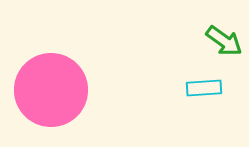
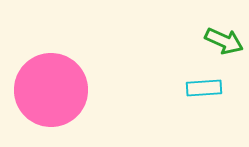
green arrow: rotated 12 degrees counterclockwise
